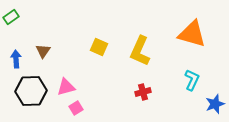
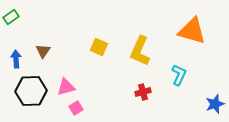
orange triangle: moved 3 px up
cyan L-shape: moved 13 px left, 5 px up
